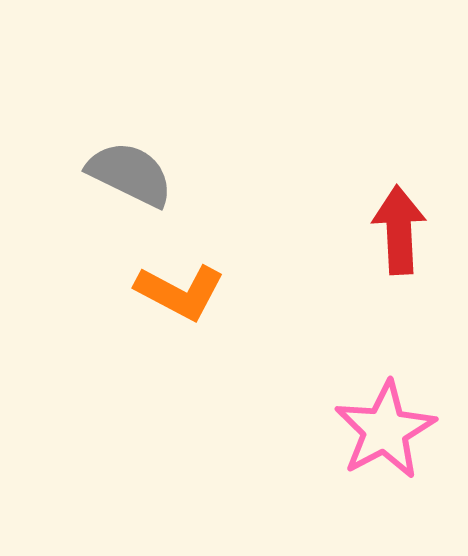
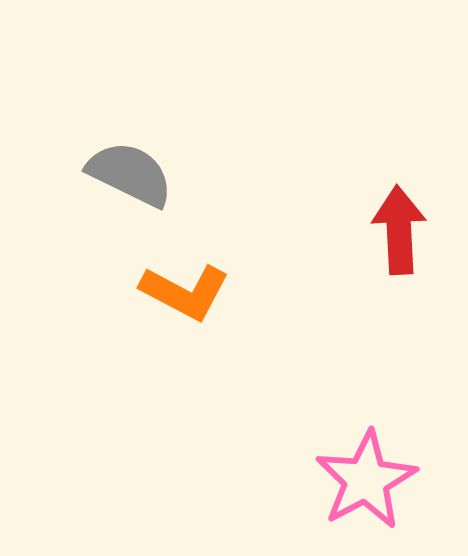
orange L-shape: moved 5 px right
pink star: moved 19 px left, 50 px down
